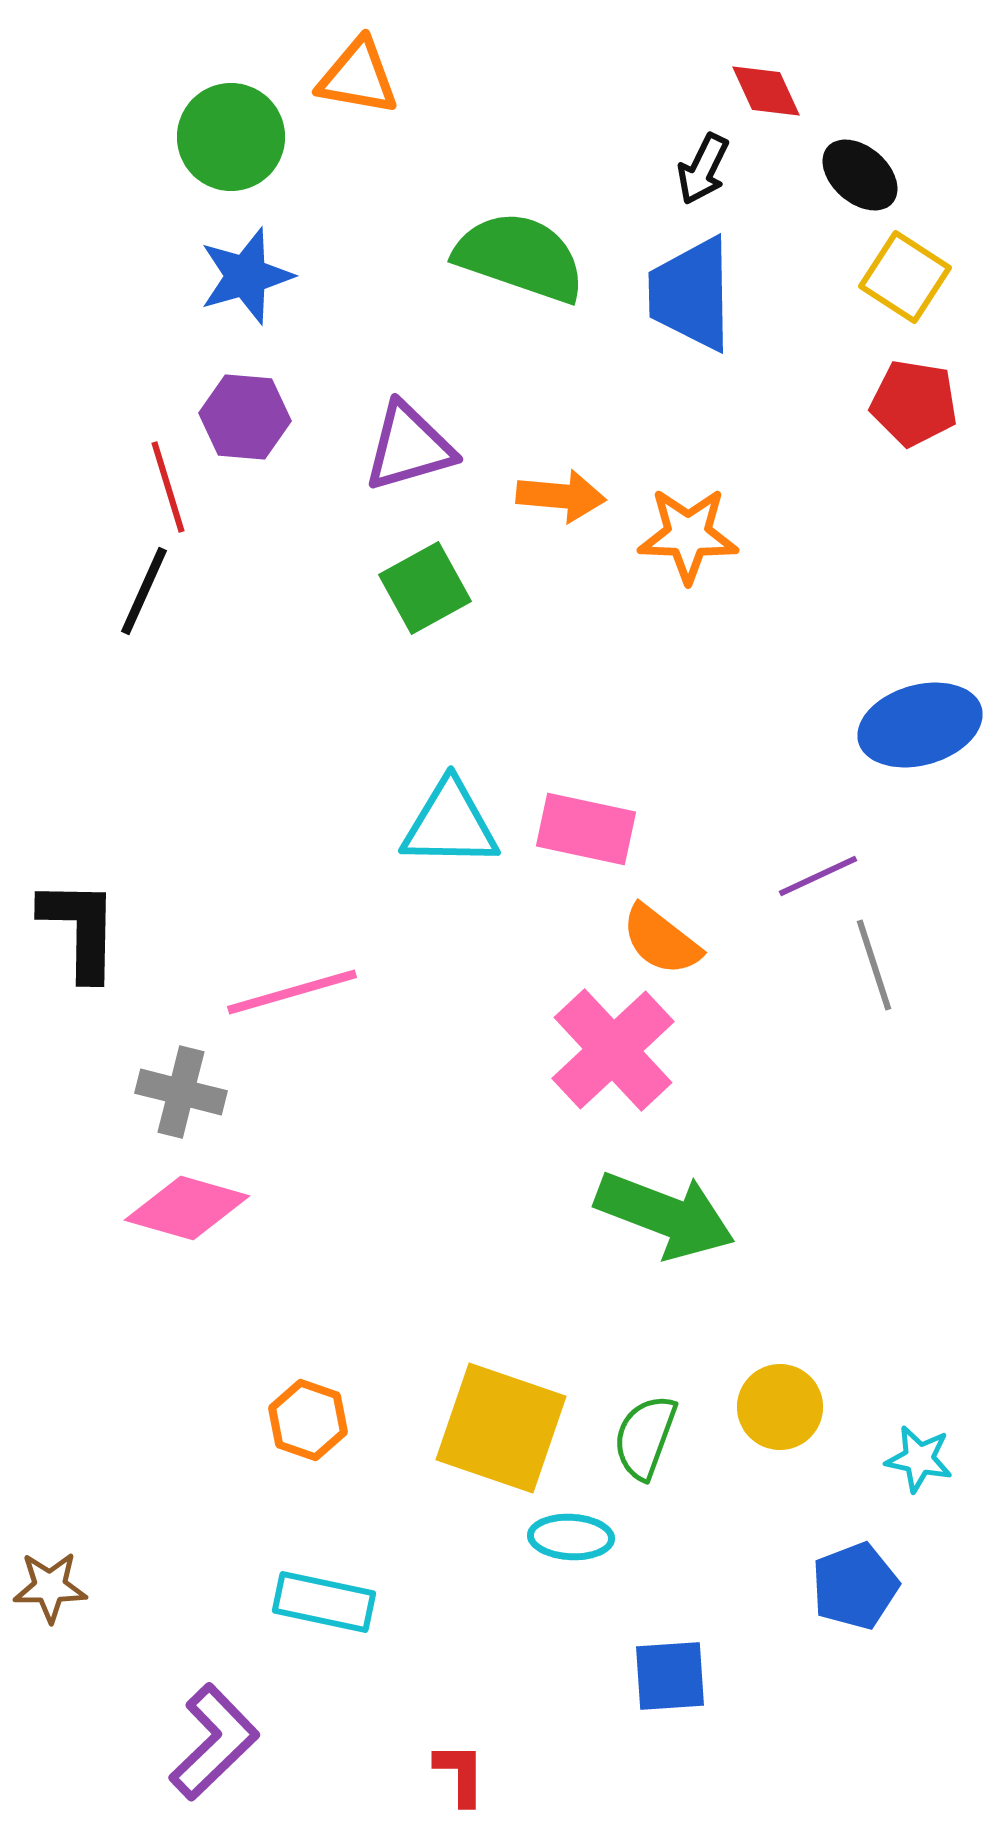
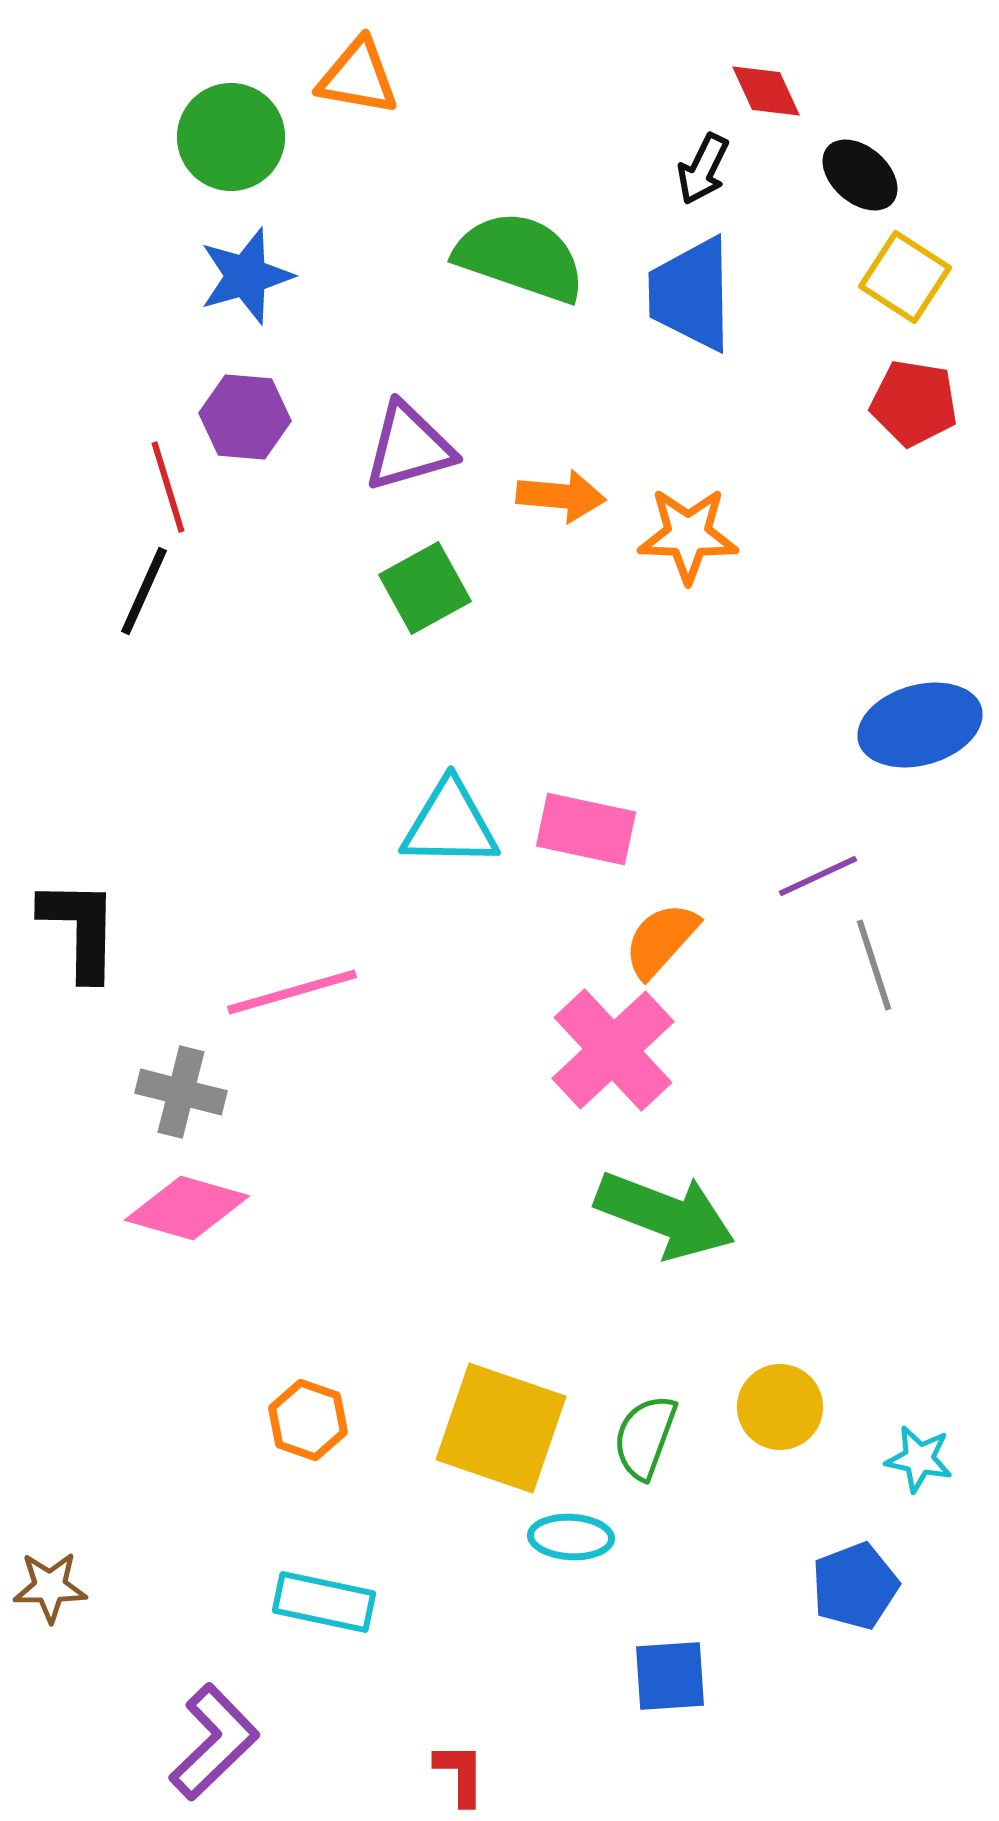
orange semicircle at (661, 940): rotated 94 degrees clockwise
